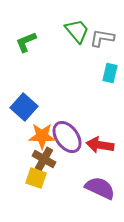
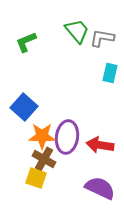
purple ellipse: rotated 44 degrees clockwise
